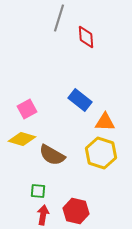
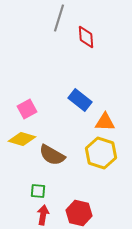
red hexagon: moved 3 px right, 2 px down
